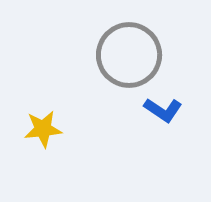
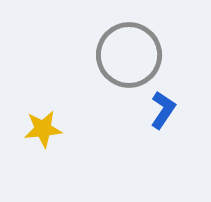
blue L-shape: rotated 90 degrees counterclockwise
